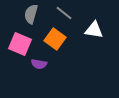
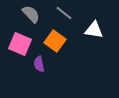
gray semicircle: rotated 120 degrees clockwise
orange square: moved 2 px down
purple semicircle: rotated 70 degrees clockwise
